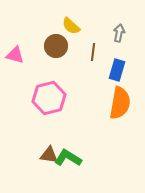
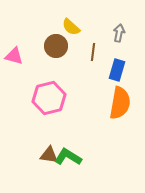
yellow semicircle: moved 1 px down
pink triangle: moved 1 px left, 1 px down
green L-shape: moved 1 px up
